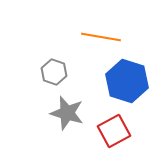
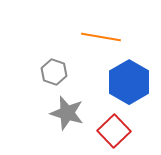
blue hexagon: moved 2 px right, 1 px down; rotated 12 degrees clockwise
red square: rotated 16 degrees counterclockwise
